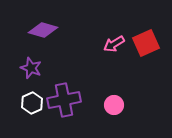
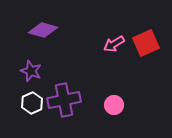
purple star: moved 3 px down
